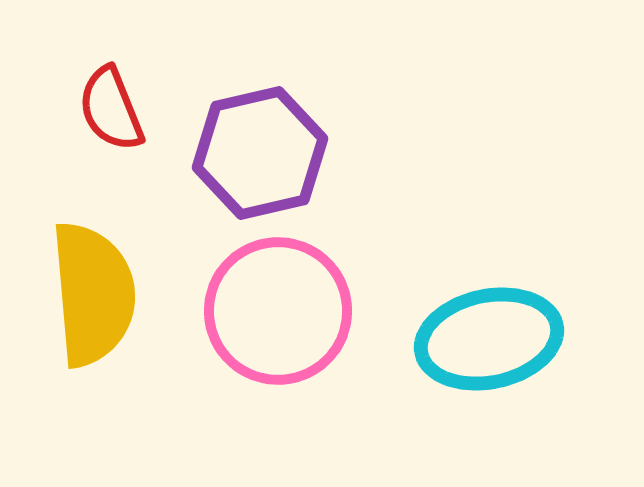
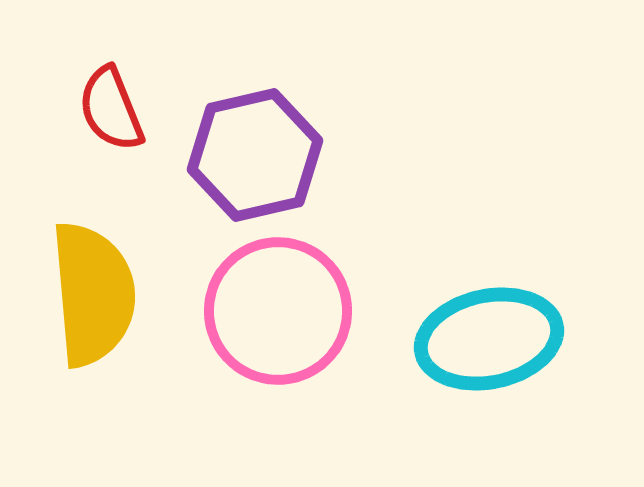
purple hexagon: moved 5 px left, 2 px down
